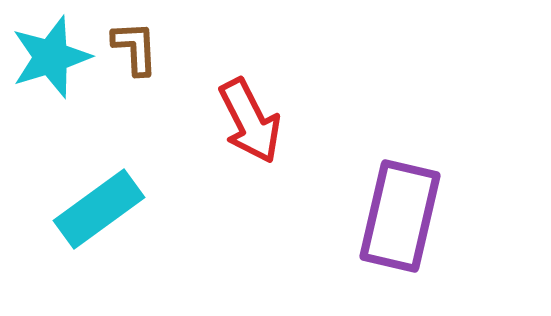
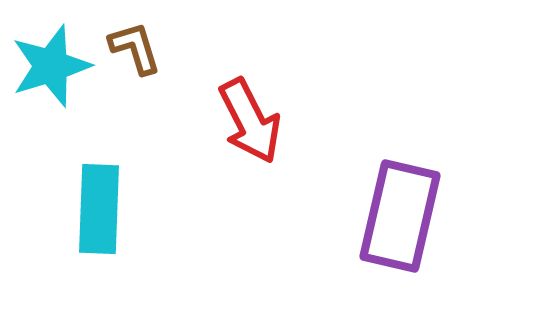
brown L-shape: rotated 14 degrees counterclockwise
cyan star: moved 9 px down
cyan rectangle: rotated 52 degrees counterclockwise
